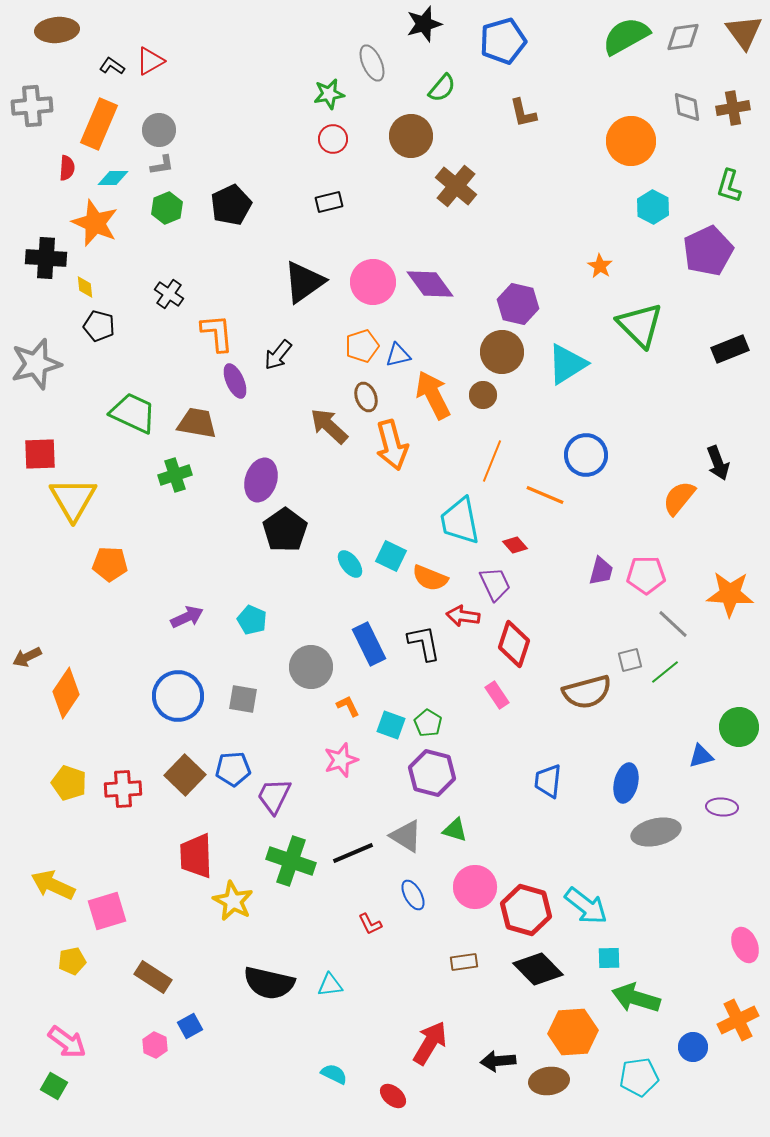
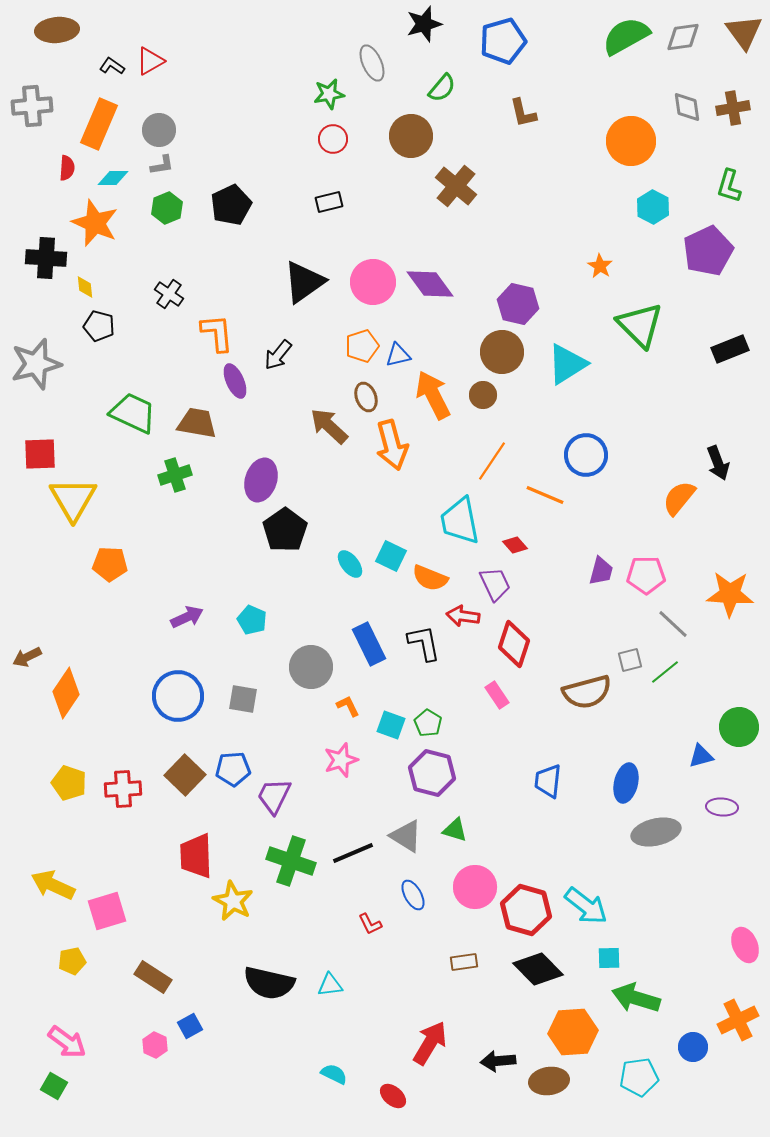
orange line at (492, 461): rotated 12 degrees clockwise
